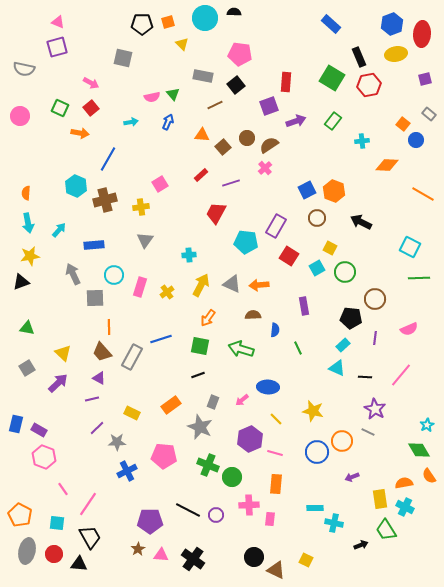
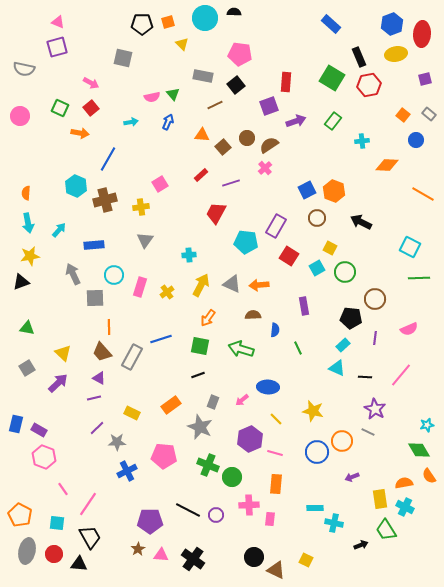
orange square at (403, 124): moved 9 px up
purple line at (92, 399): moved 2 px right, 1 px up
cyan star at (427, 425): rotated 16 degrees clockwise
